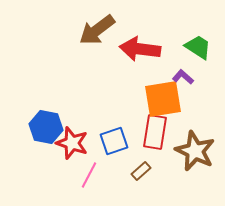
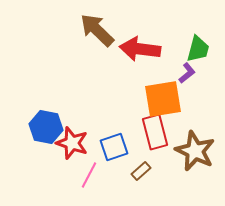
brown arrow: rotated 81 degrees clockwise
green trapezoid: moved 2 px down; rotated 72 degrees clockwise
purple L-shape: moved 4 px right, 4 px up; rotated 100 degrees clockwise
red rectangle: rotated 24 degrees counterclockwise
blue square: moved 6 px down
